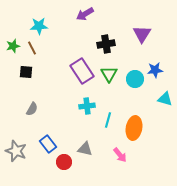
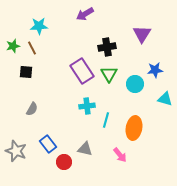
black cross: moved 1 px right, 3 px down
cyan circle: moved 5 px down
cyan line: moved 2 px left
